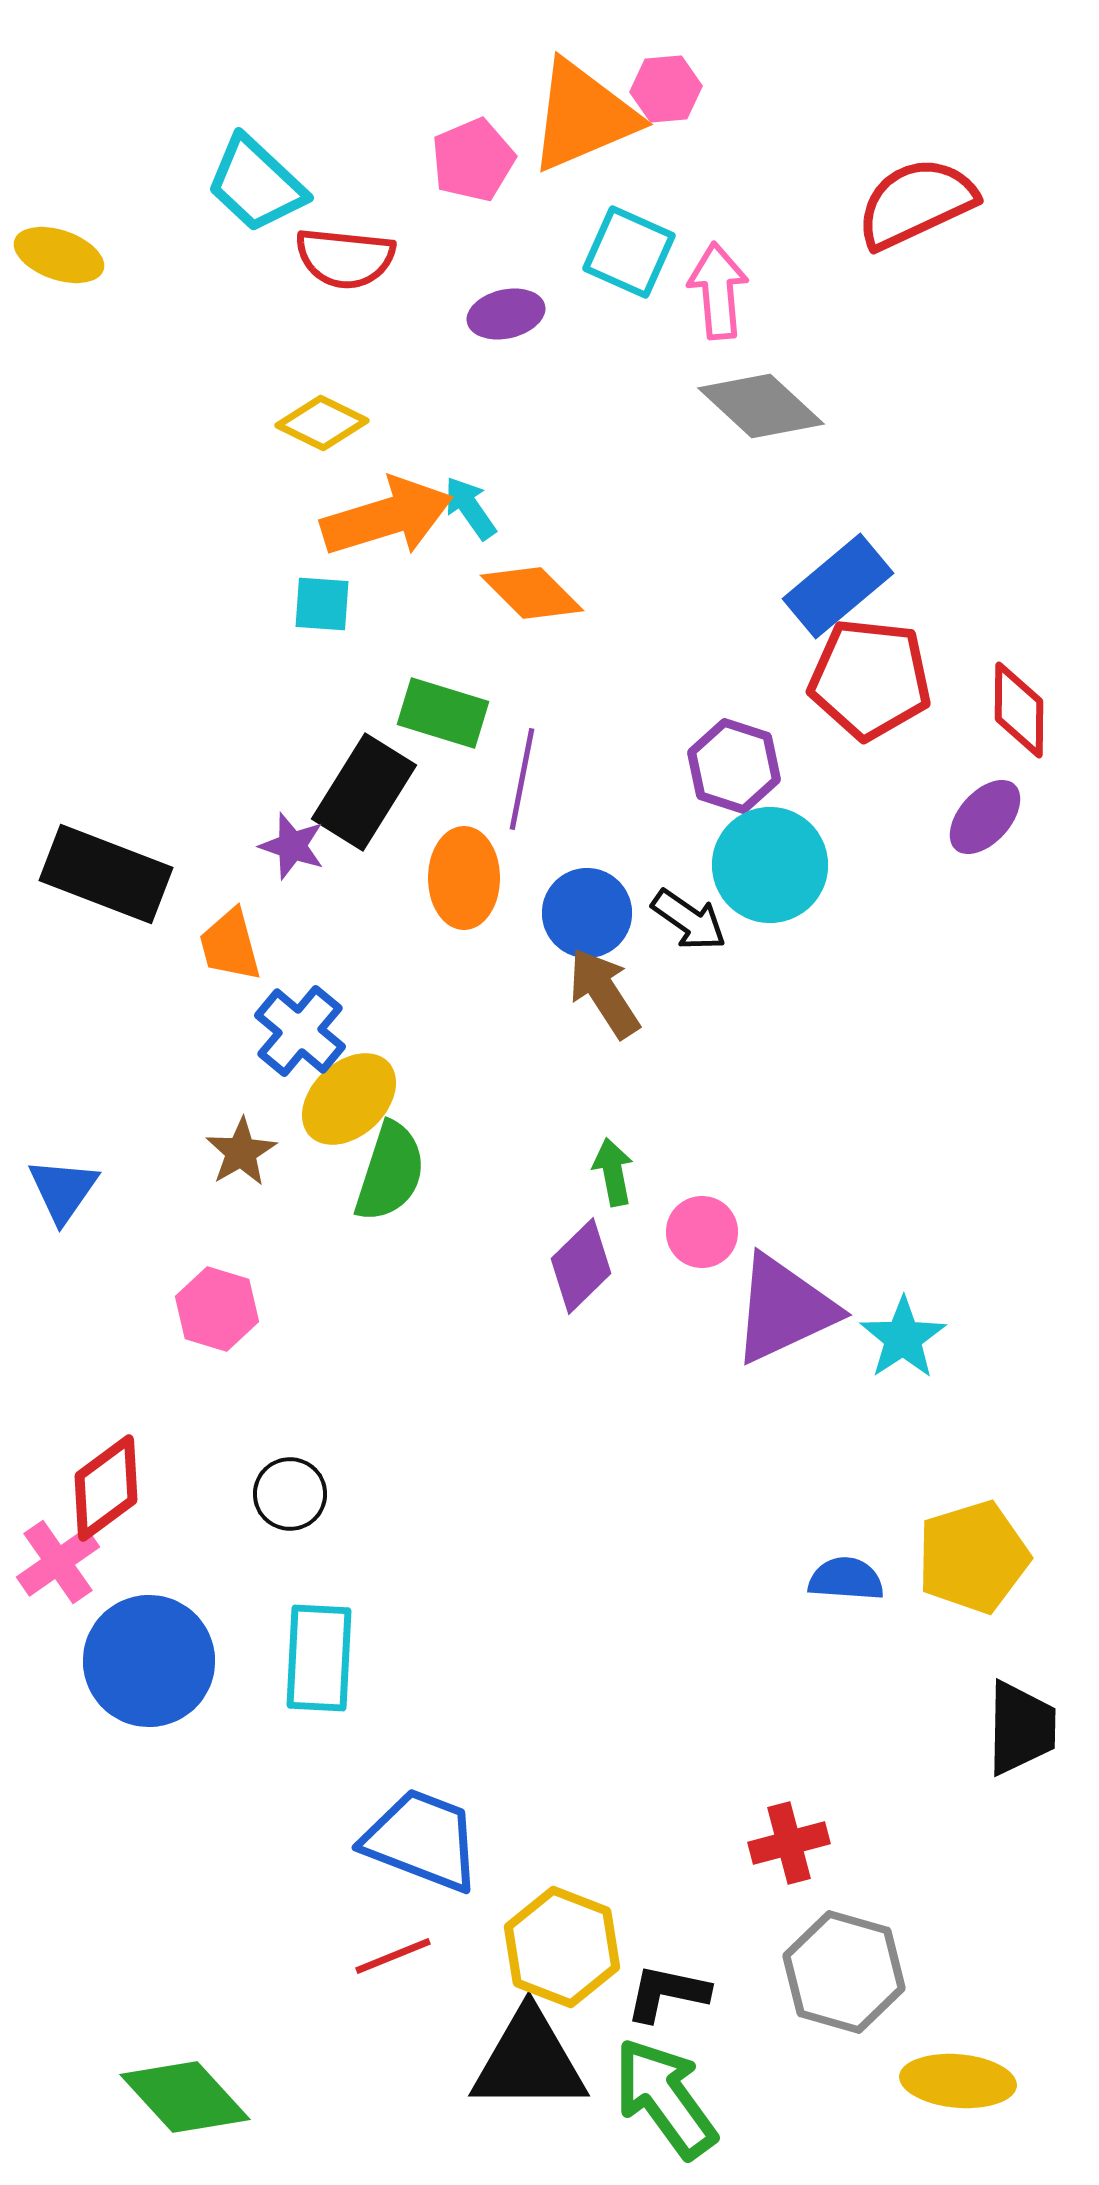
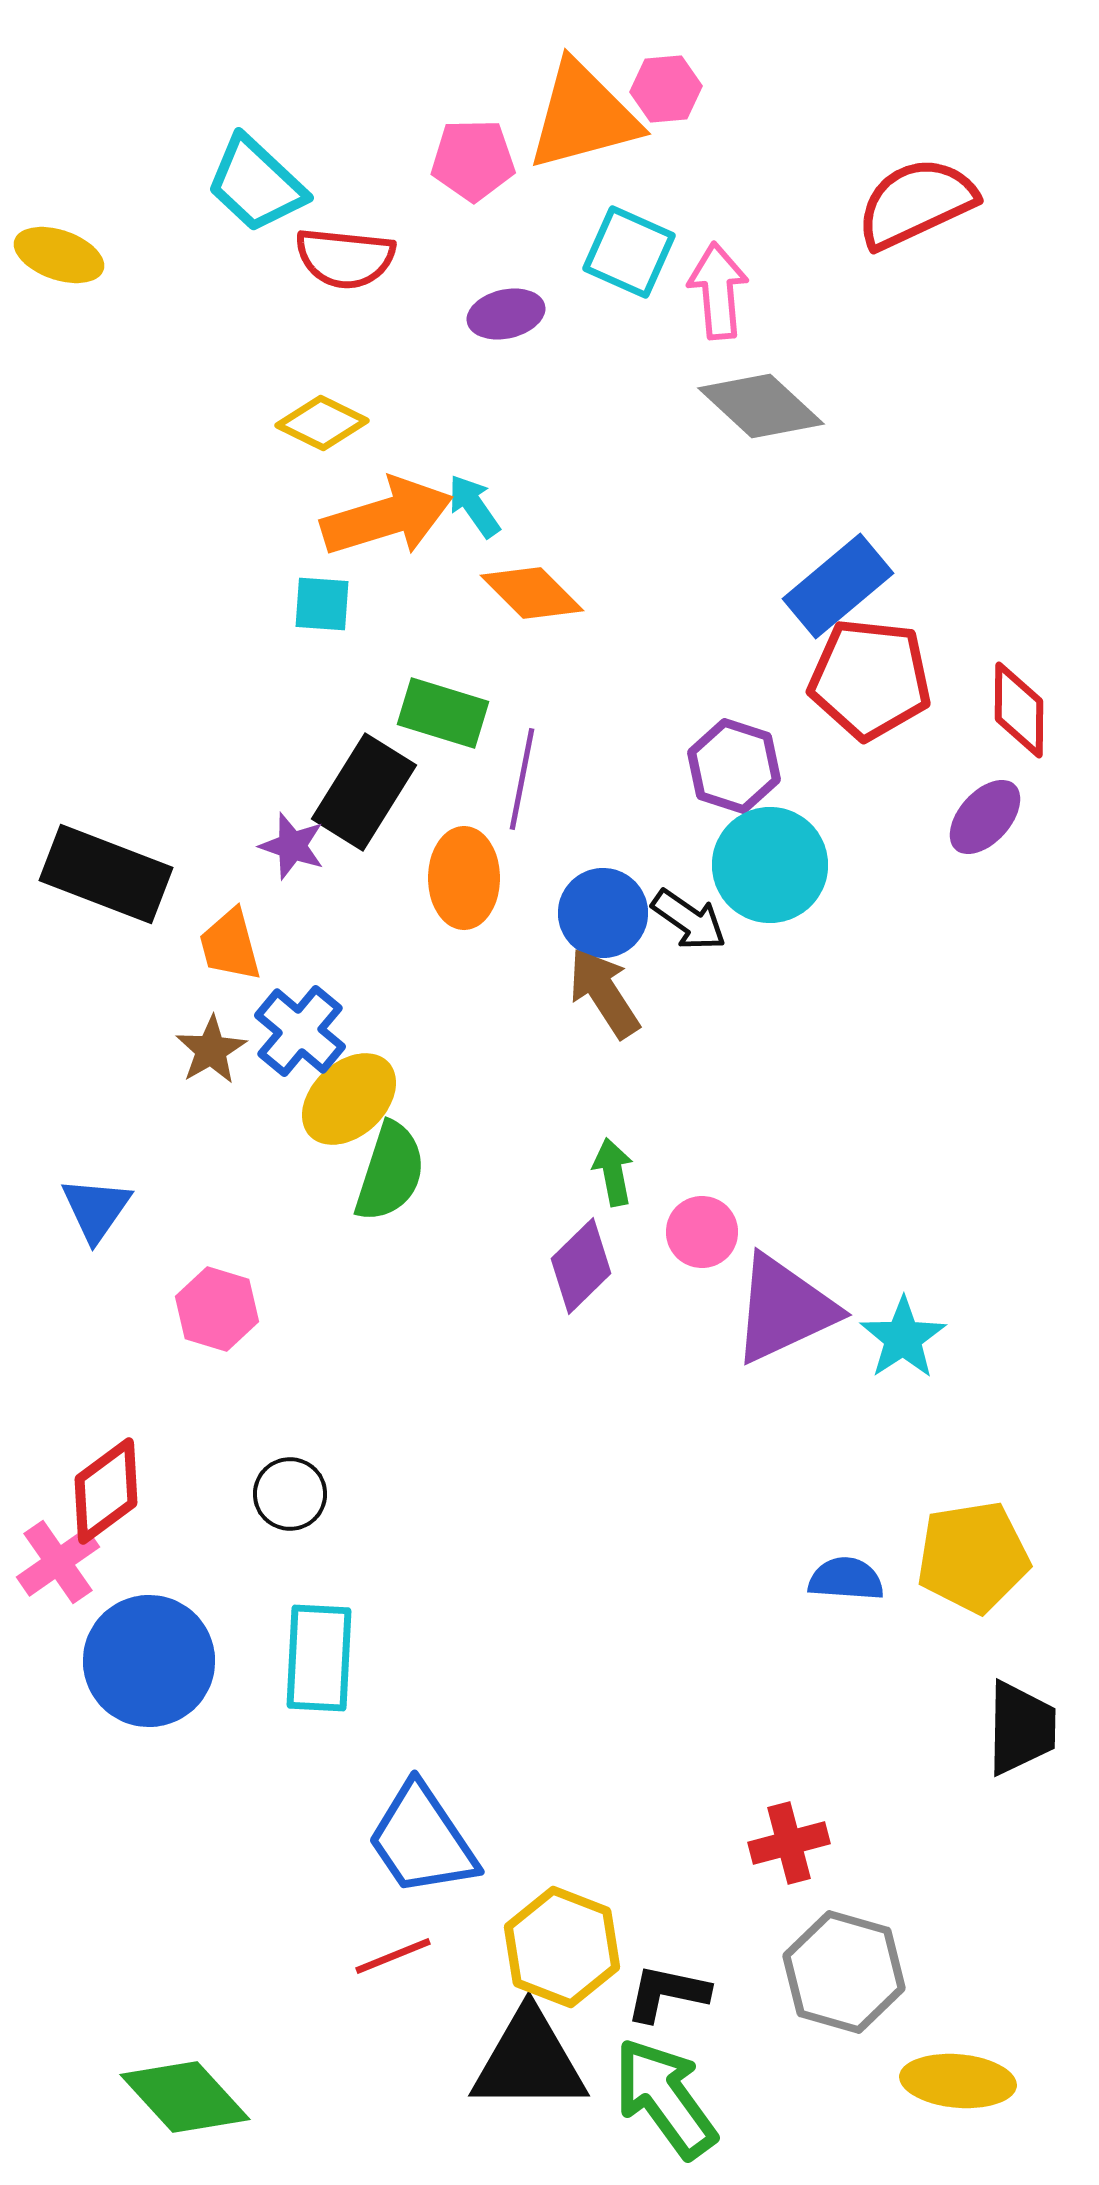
orange triangle at (583, 116): rotated 8 degrees clockwise
pink pentagon at (473, 160): rotated 22 degrees clockwise
cyan arrow at (470, 508): moved 4 px right, 2 px up
blue circle at (587, 913): moved 16 px right
brown star at (241, 1152): moved 30 px left, 102 px up
blue triangle at (63, 1190): moved 33 px right, 19 px down
red diamond at (106, 1488): moved 3 px down
yellow pentagon at (973, 1557): rotated 8 degrees clockwise
blue trapezoid at (422, 1840): rotated 145 degrees counterclockwise
